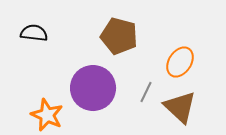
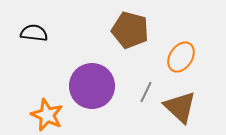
brown pentagon: moved 11 px right, 6 px up
orange ellipse: moved 1 px right, 5 px up
purple circle: moved 1 px left, 2 px up
